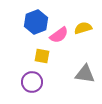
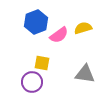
yellow square: moved 7 px down
